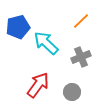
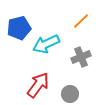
blue pentagon: moved 1 px right, 1 px down
cyan arrow: moved 1 px down; rotated 68 degrees counterclockwise
gray circle: moved 2 px left, 2 px down
